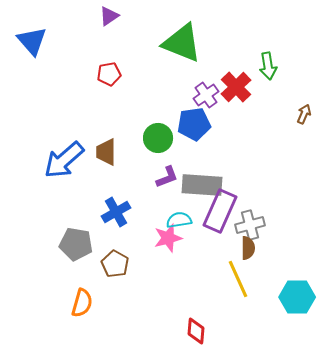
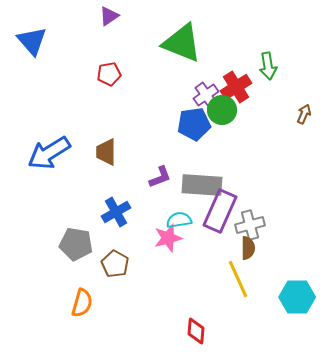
red cross: rotated 12 degrees clockwise
green circle: moved 64 px right, 28 px up
blue arrow: moved 15 px left, 7 px up; rotated 9 degrees clockwise
purple L-shape: moved 7 px left
